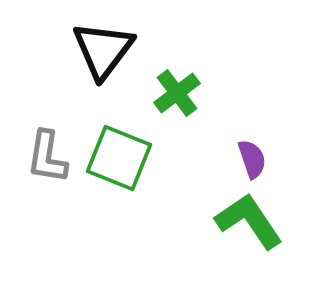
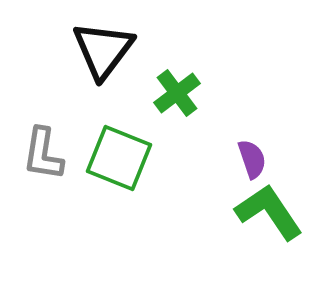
gray L-shape: moved 4 px left, 3 px up
green L-shape: moved 20 px right, 9 px up
